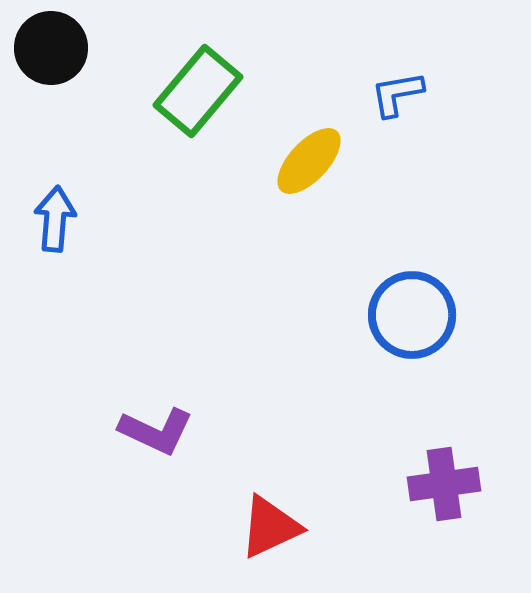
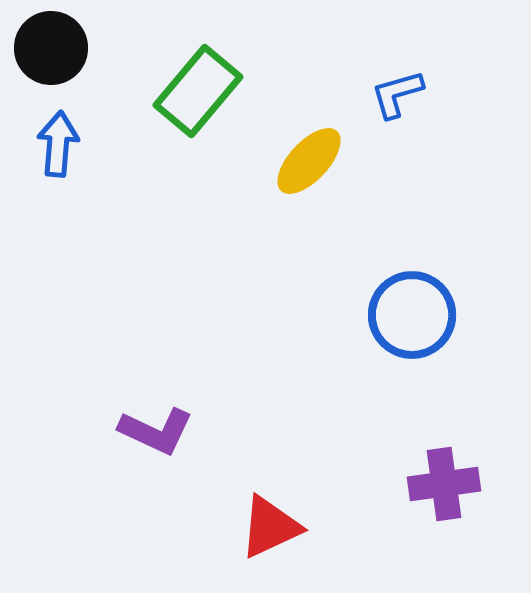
blue L-shape: rotated 6 degrees counterclockwise
blue arrow: moved 3 px right, 75 px up
